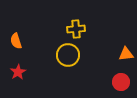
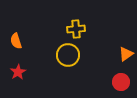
orange triangle: rotated 28 degrees counterclockwise
